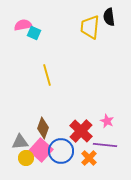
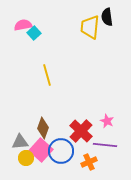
black semicircle: moved 2 px left
cyan square: rotated 24 degrees clockwise
orange cross: moved 4 px down; rotated 21 degrees clockwise
